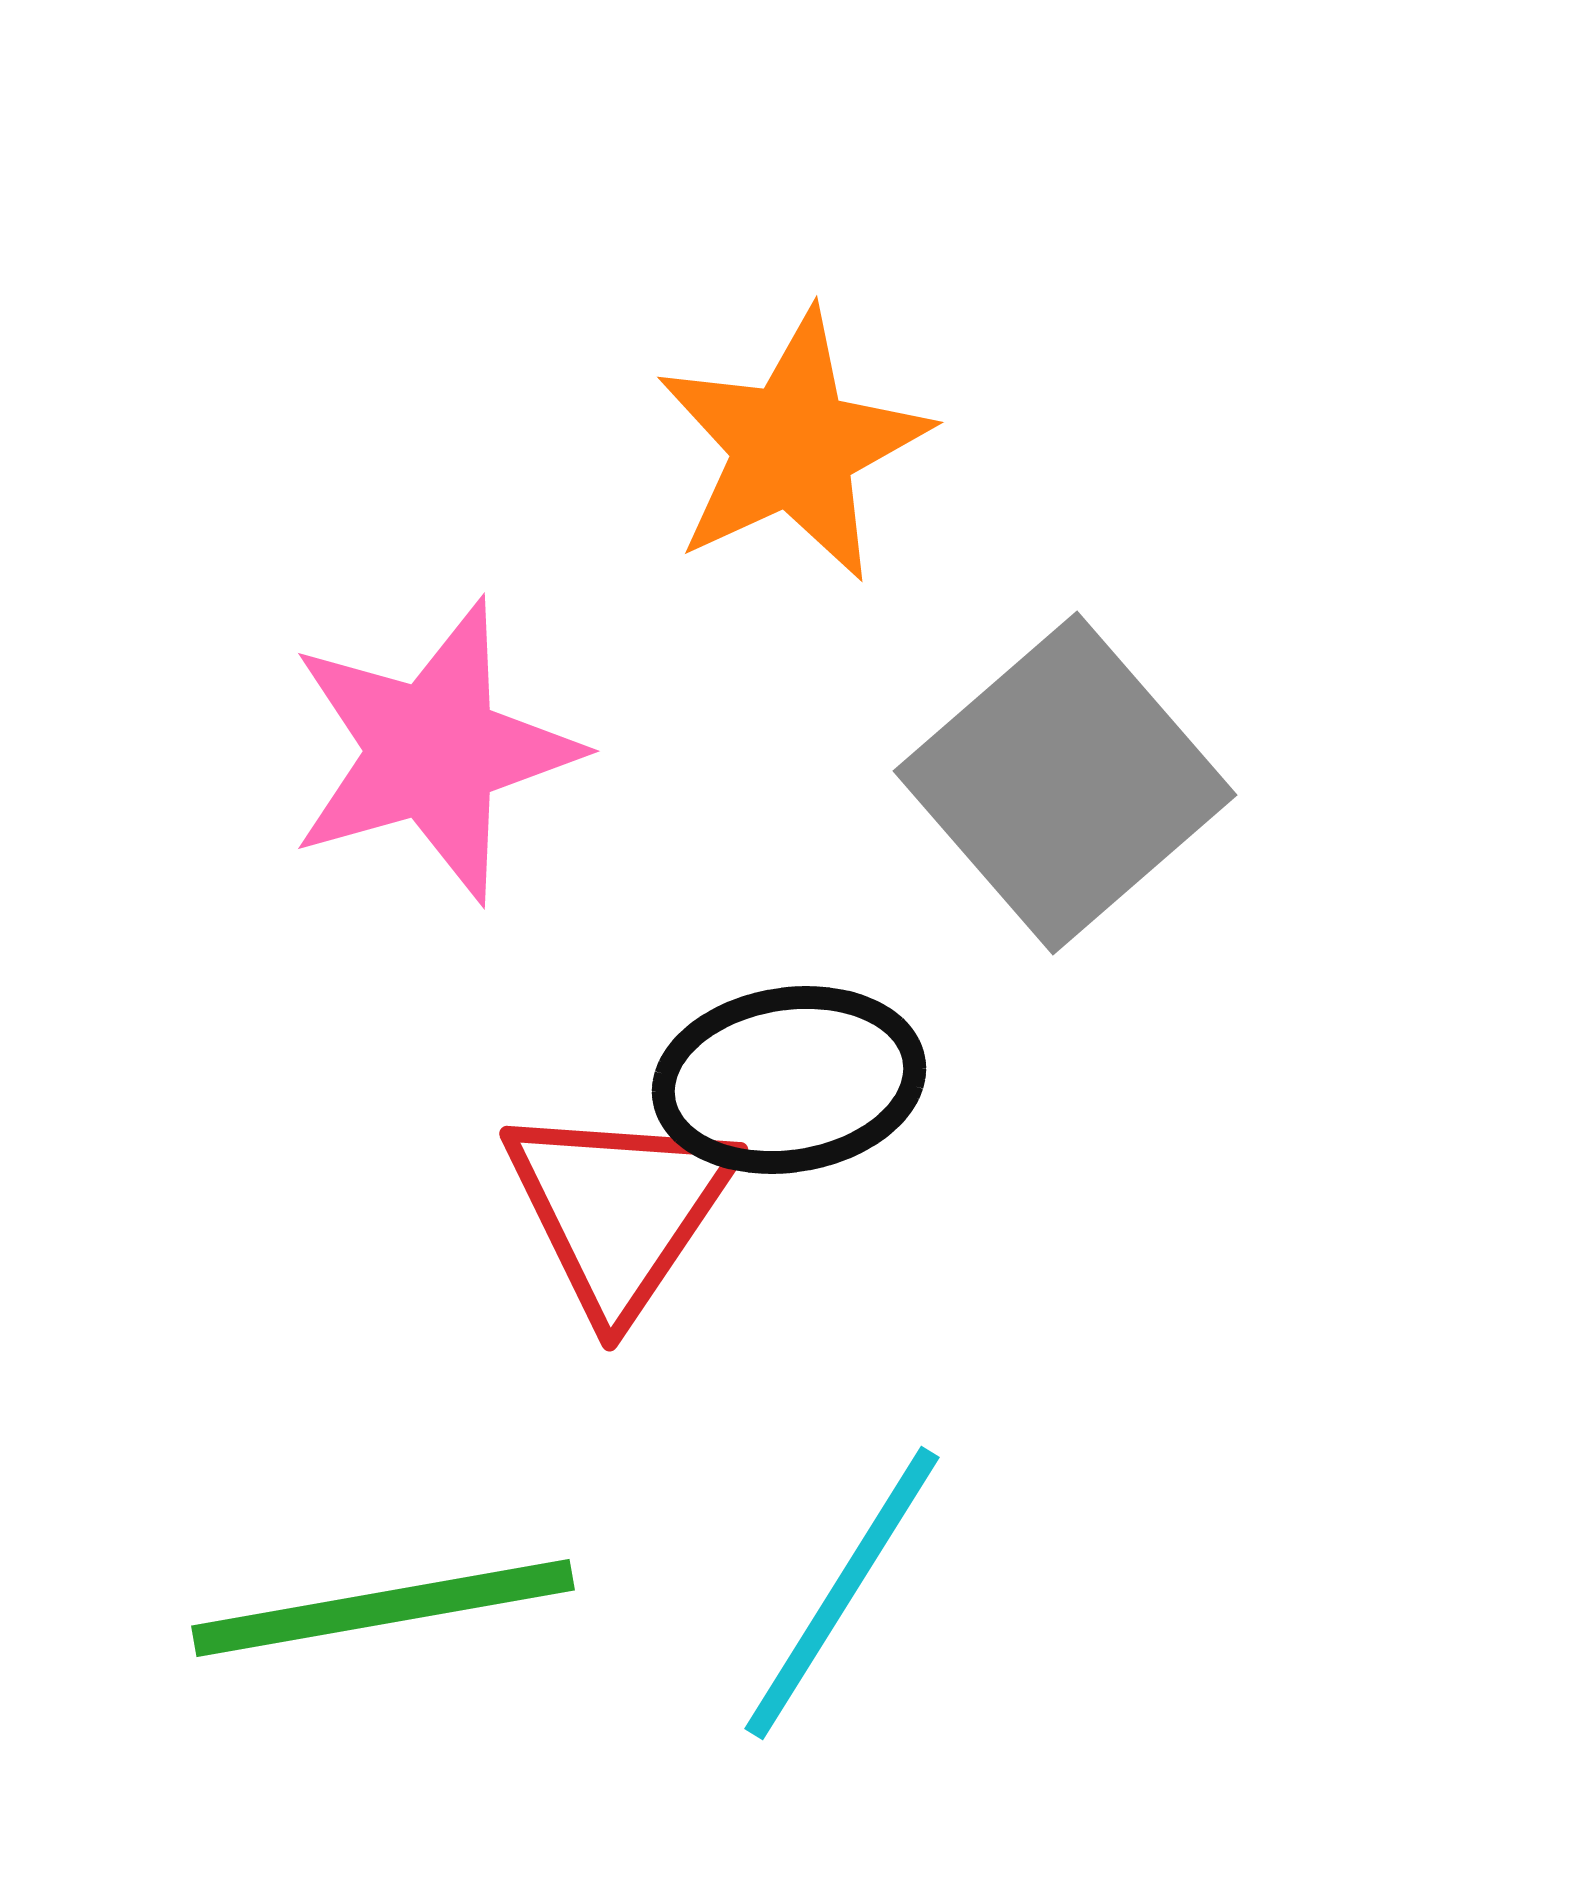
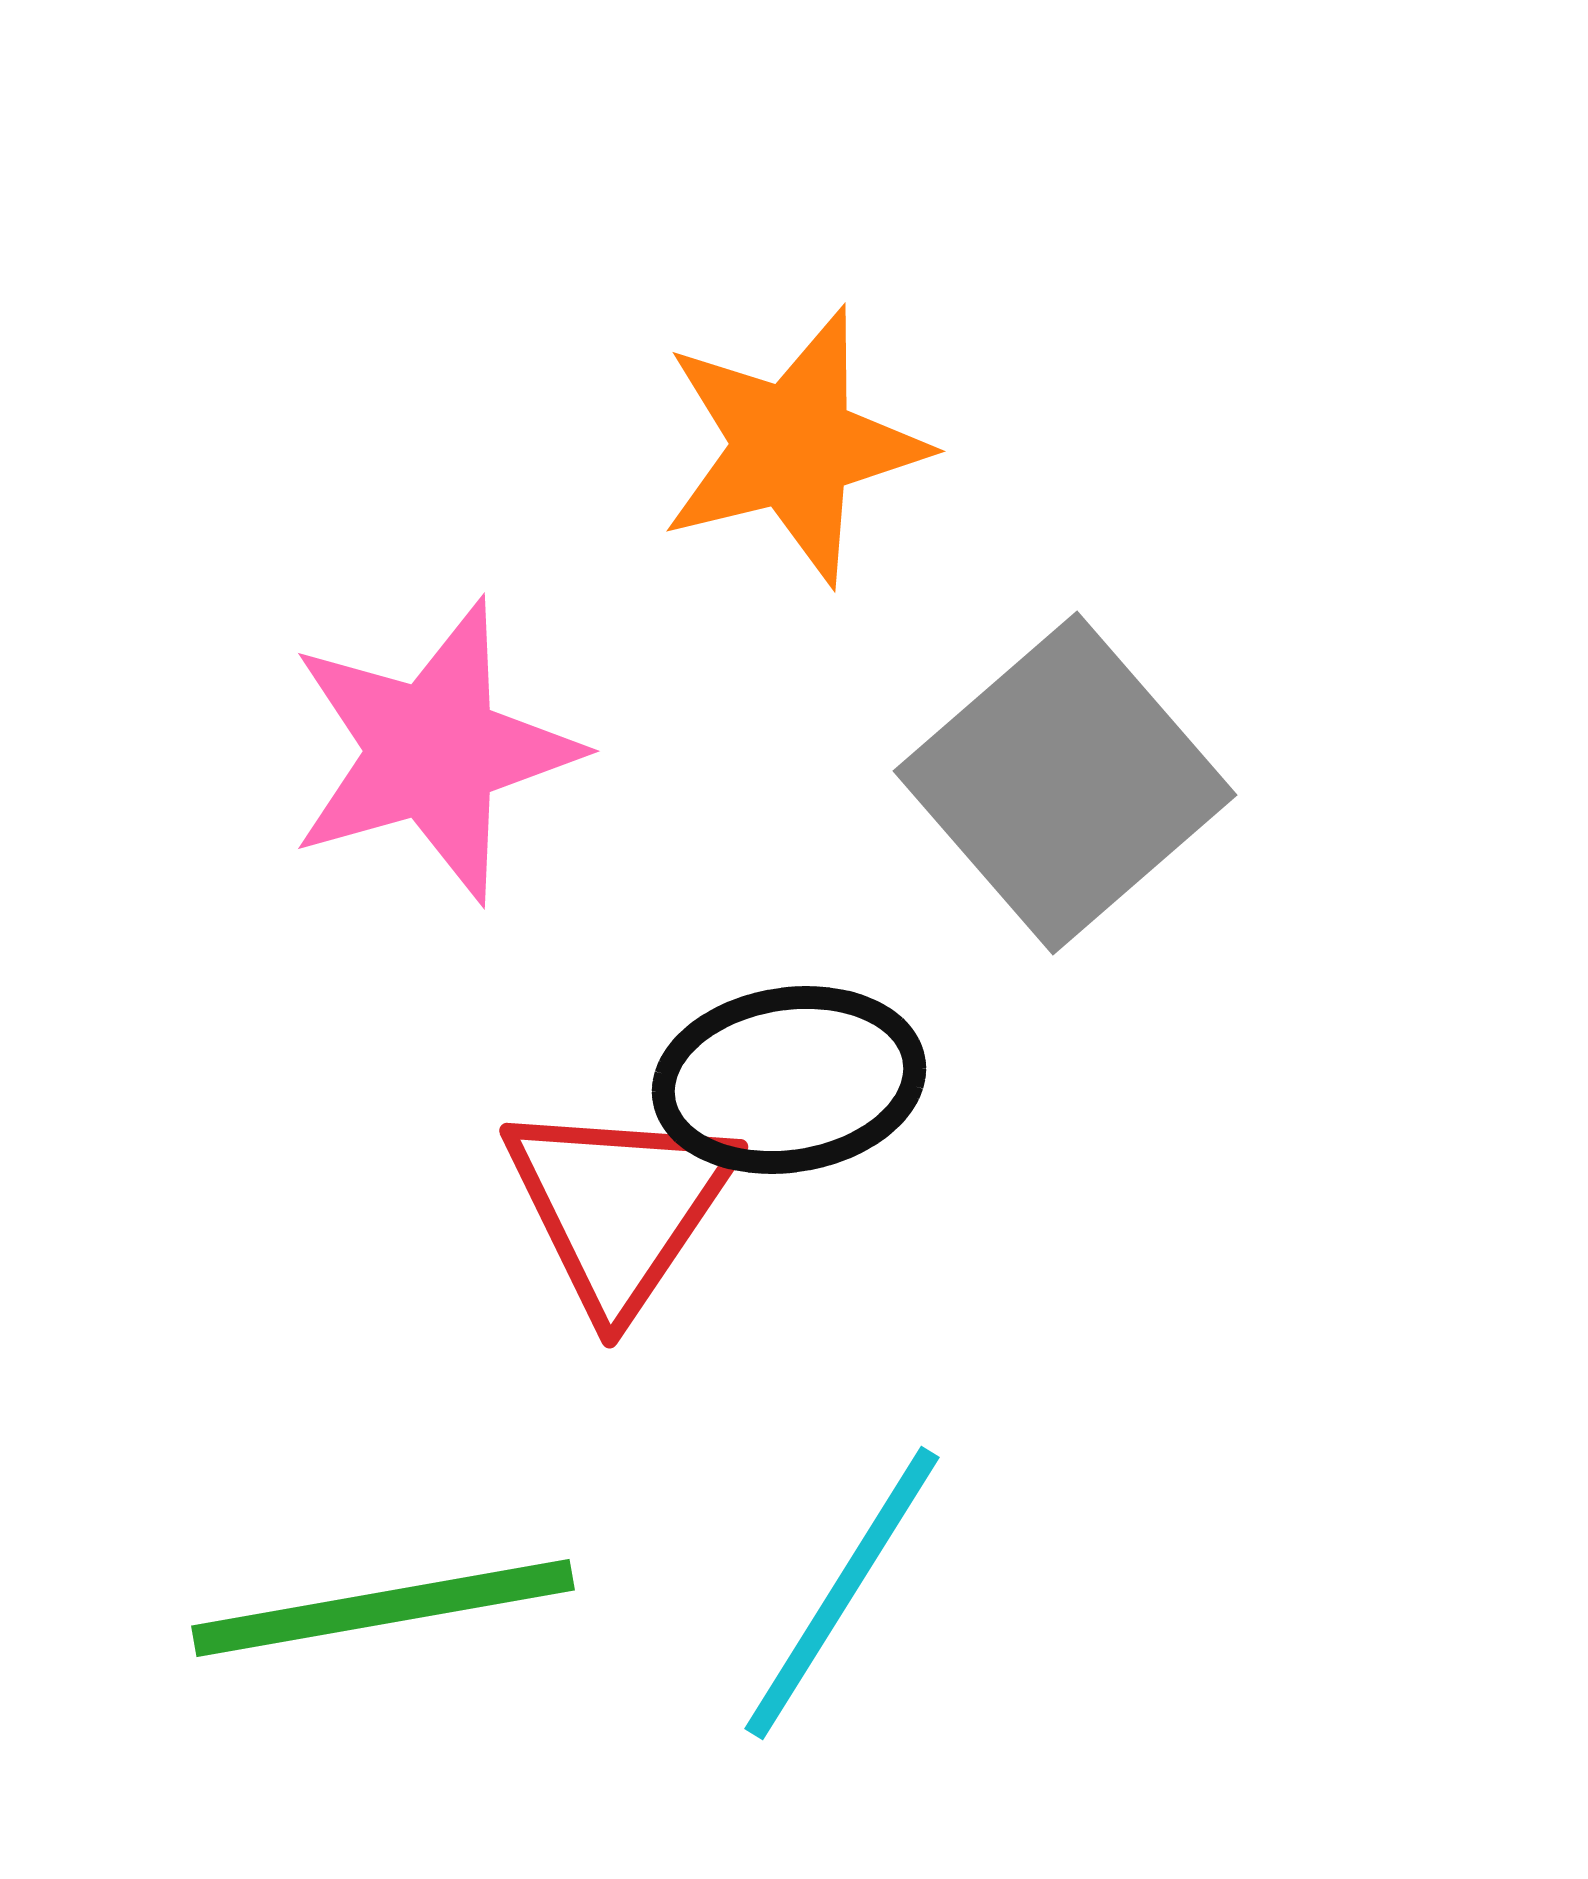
orange star: rotated 11 degrees clockwise
red triangle: moved 3 px up
